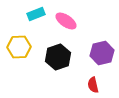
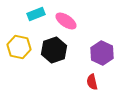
yellow hexagon: rotated 15 degrees clockwise
purple hexagon: rotated 20 degrees counterclockwise
black hexagon: moved 4 px left, 7 px up
red semicircle: moved 1 px left, 3 px up
